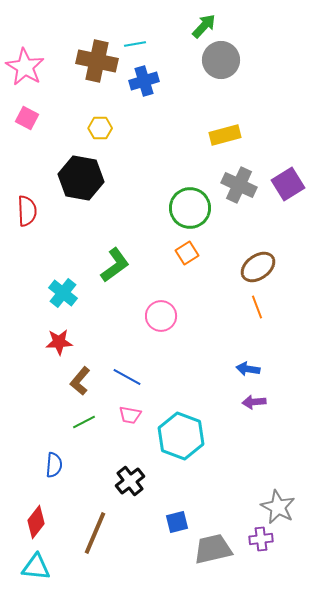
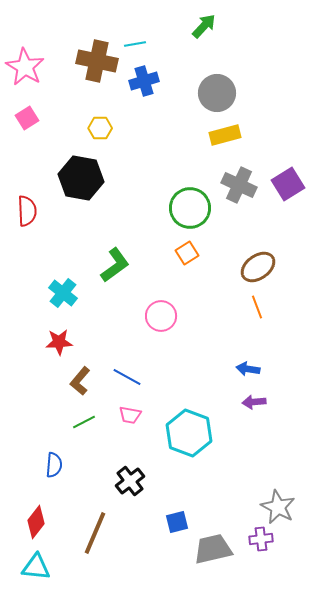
gray circle: moved 4 px left, 33 px down
pink square: rotated 30 degrees clockwise
cyan hexagon: moved 8 px right, 3 px up
